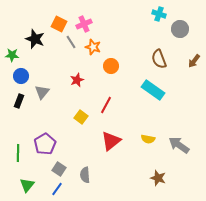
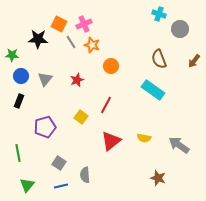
black star: moved 3 px right; rotated 18 degrees counterclockwise
orange star: moved 1 px left, 2 px up
gray triangle: moved 3 px right, 13 px up
yellow semicircle: moved 4 px left, 1 px up
purple pentagon: moved 17 px up; rotated 15 degrees clockwise
green line: rotated 12 degrees counterclockwise
gray square: moved 6 px up
blue line: moved 4 px right, 3 px up; rotated 40 degrees clockwise
